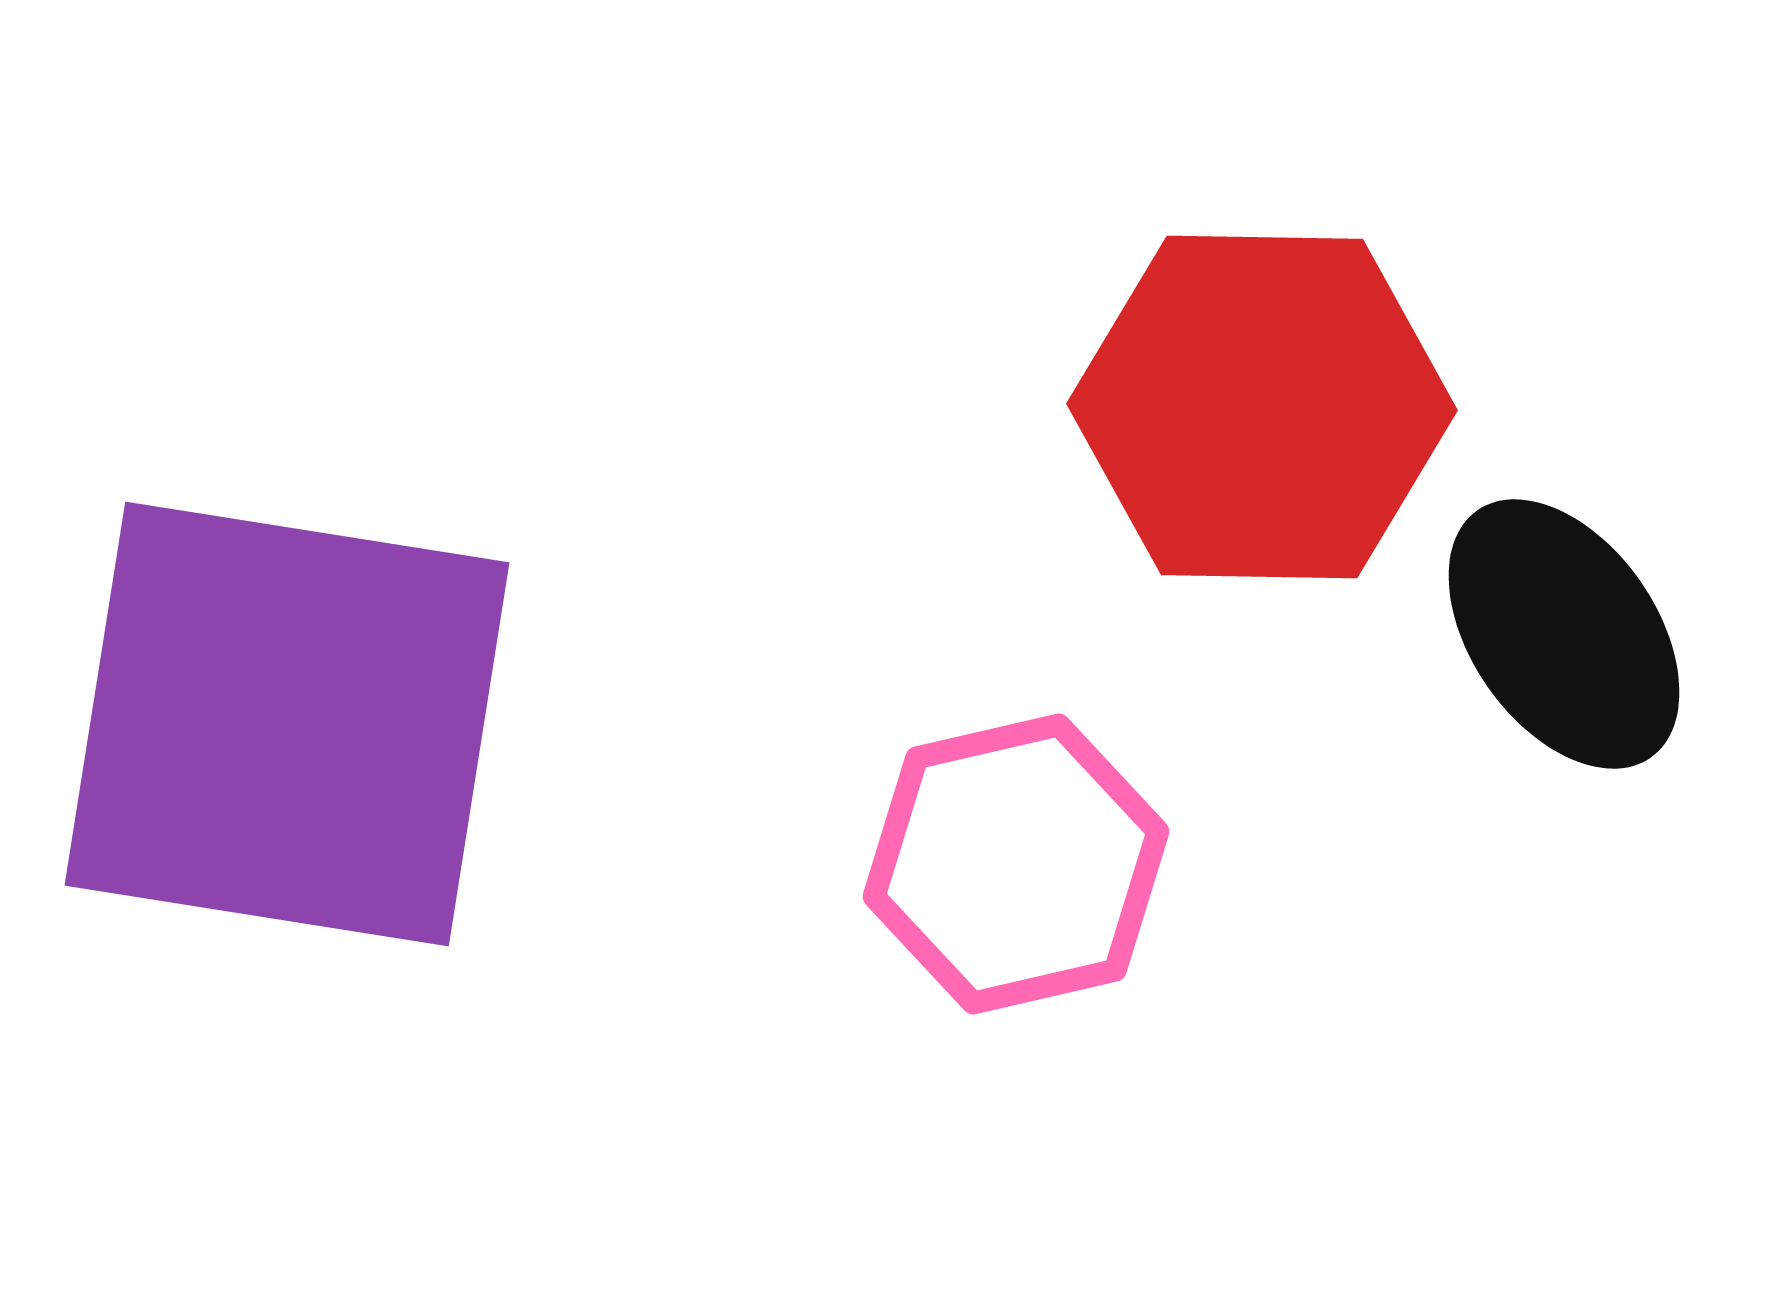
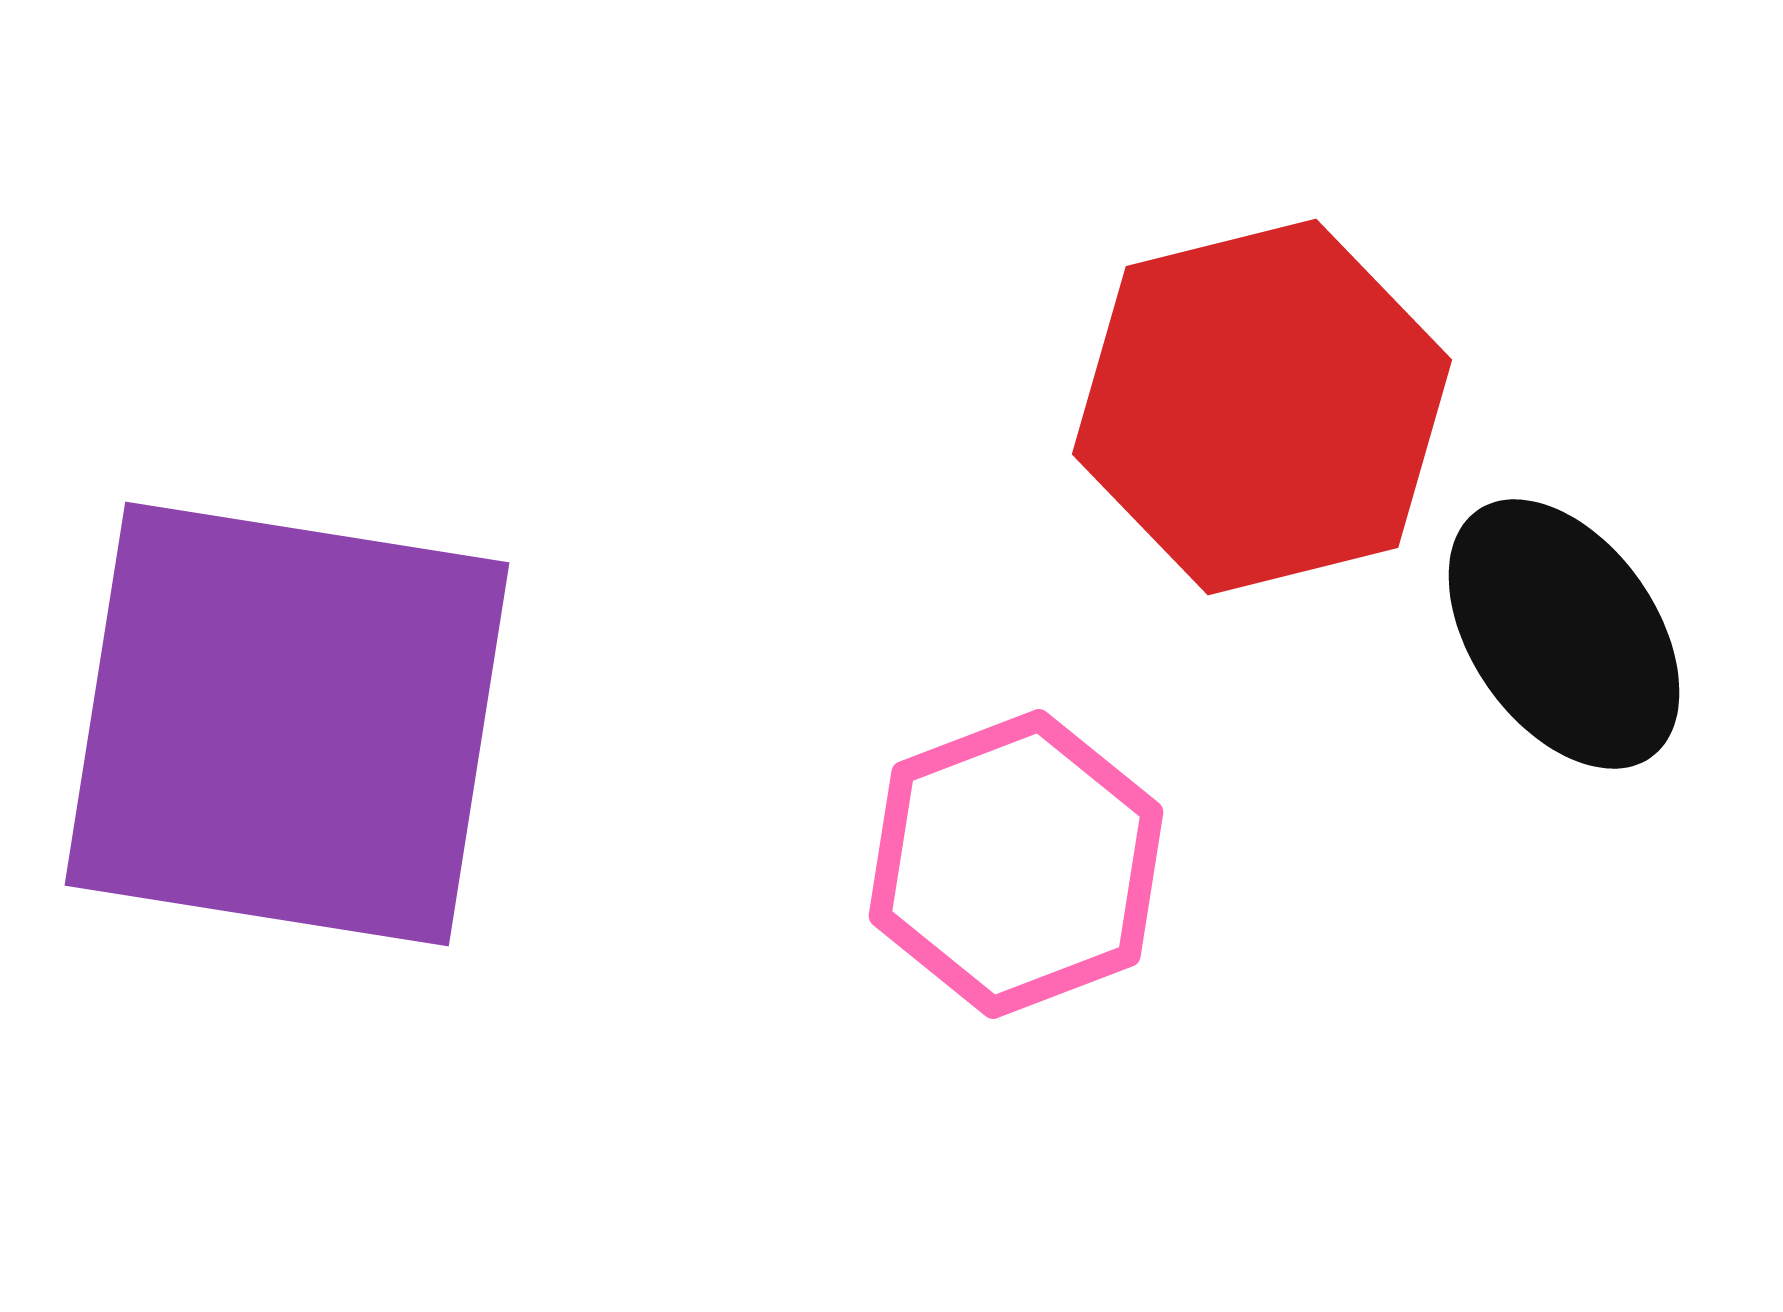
red hexagon: rotated 15 degrees counterclockwise
pink hexagon: rotated 8 degrees counterclockwise
